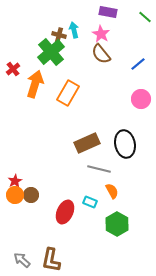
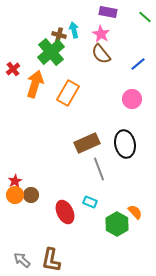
pink circle: moved 9 px left
gray line: rotated 55 degrees clockwise
orange semicircle: moved 23 px right, 21 px down; rotated 14 degrees counterclockwise
red ellipse: rotated 50 degrees counterclockwise
